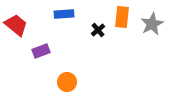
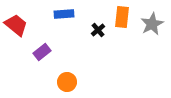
purple rectangle: moved 1 px right, 1 px down; rotated 18 degrees counterclockwise
